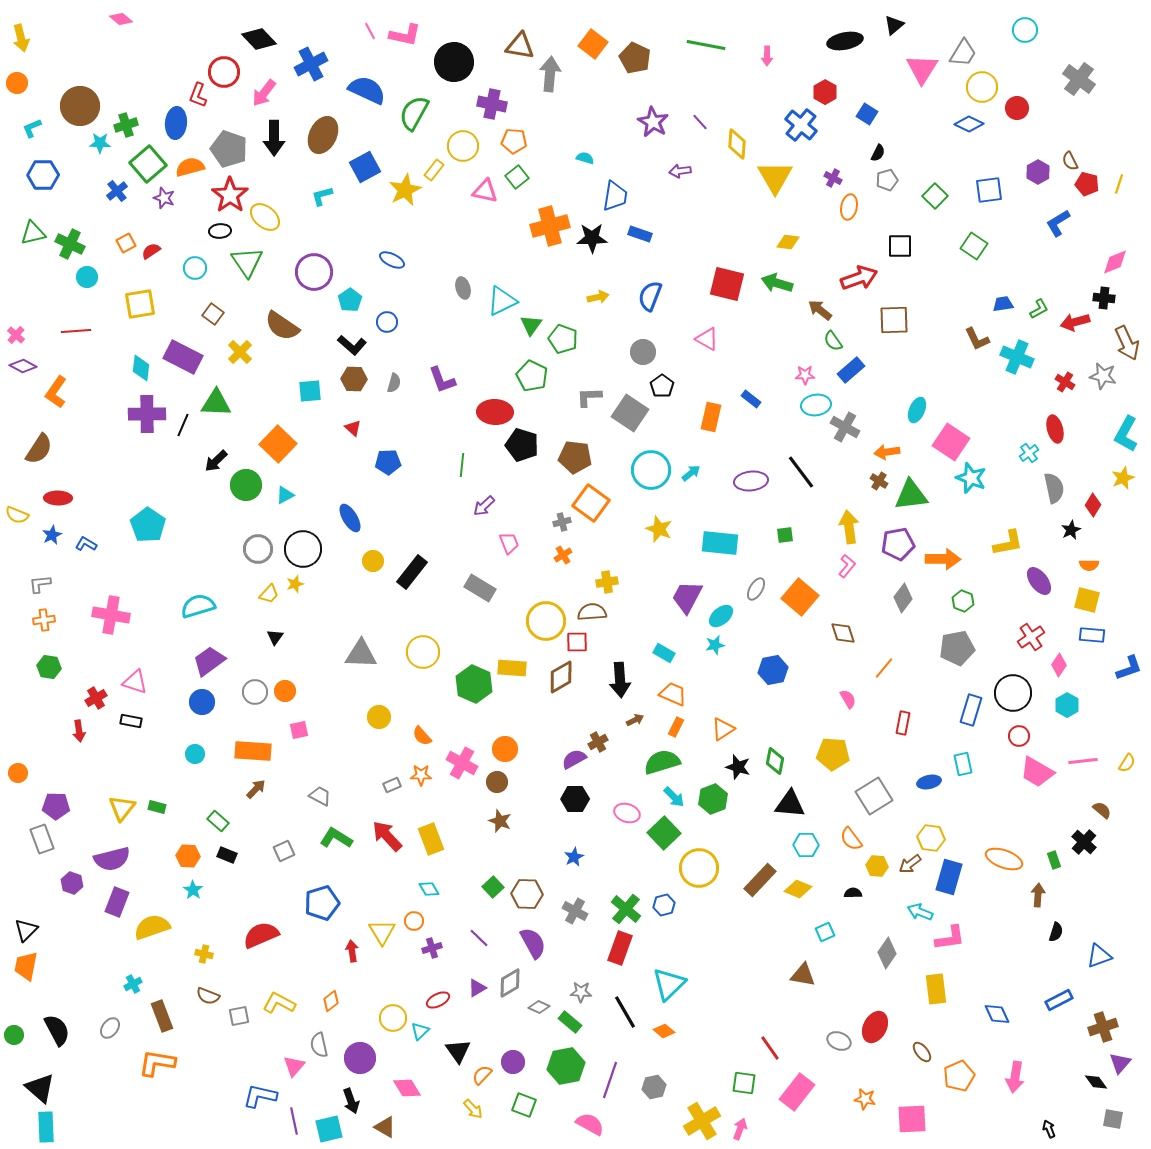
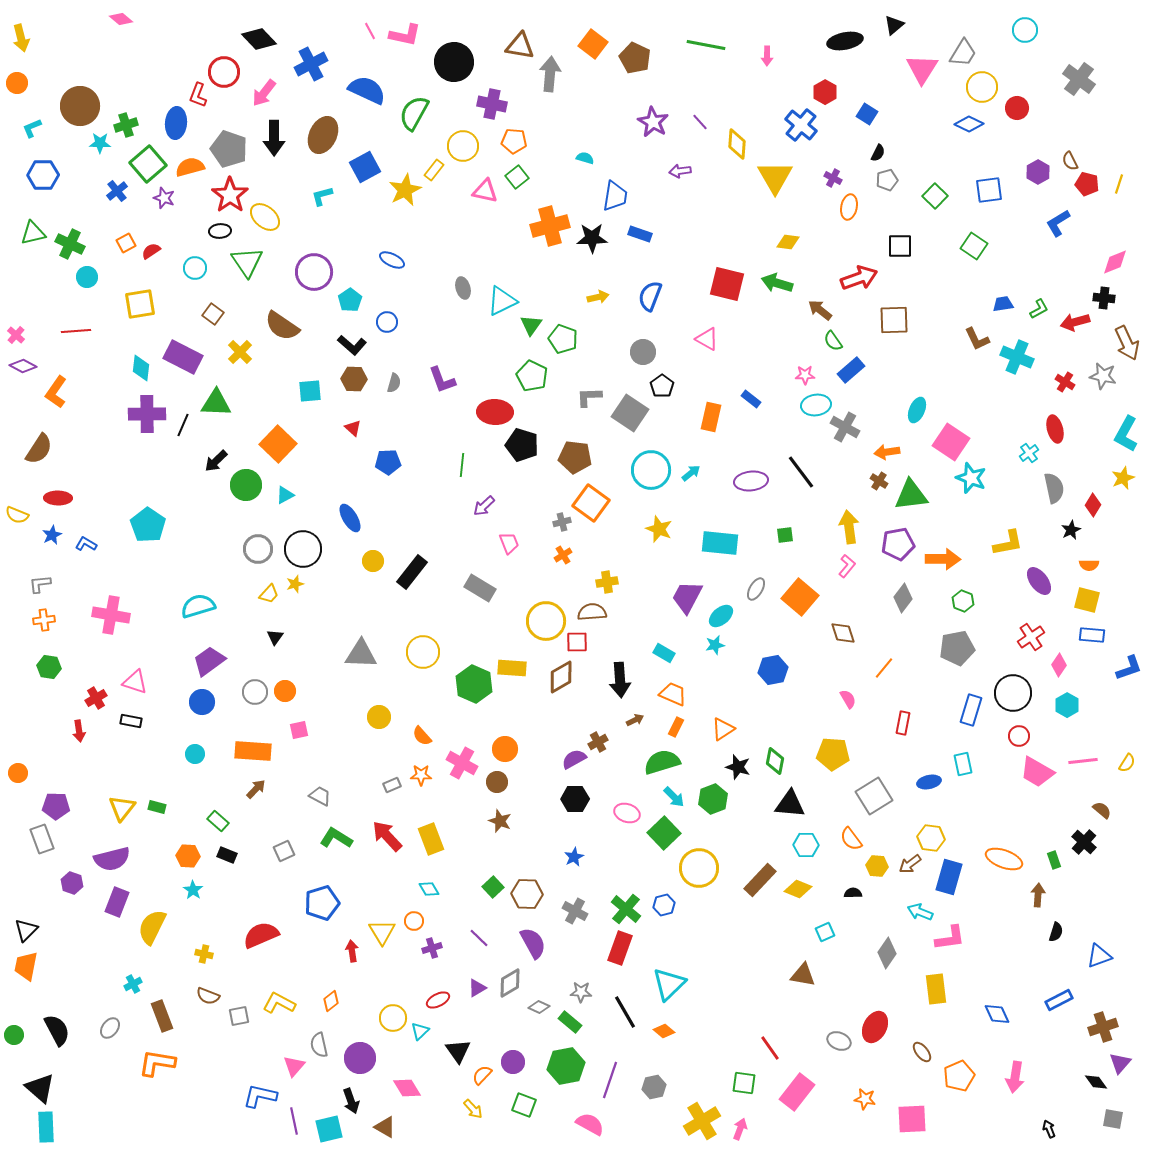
yellow semicircle at (152, 927): rotated 45 degrees counterclockwise
